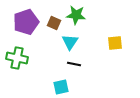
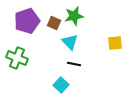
green star: moved 2 px left, 1 px down; rotated 18 degrees counterclockwise
purple pentagon: moved 1 px right, 1 px up
cyan triangle: rotated 18 degrees counterclockwise
green cross: rotated 10 degrees clockwise
cyan square: moved 2 px up; rotated 35 degrees counterclockwise
